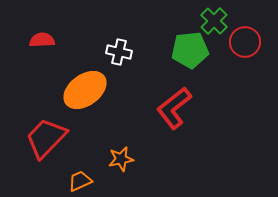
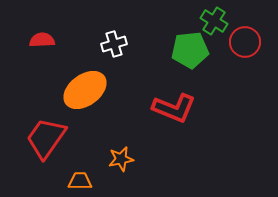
green cross: rotated 12 degrees counterclockwise
white cross: moved 5 px left, 8 px up; rotated 30 degrees counterclockwise
red L-shape: rotated 120 degrees counterclockwise
red trapezoid: rotated 9 degrees counterclockwise
orange trapezoid: rotated 25 degrees clockwise
